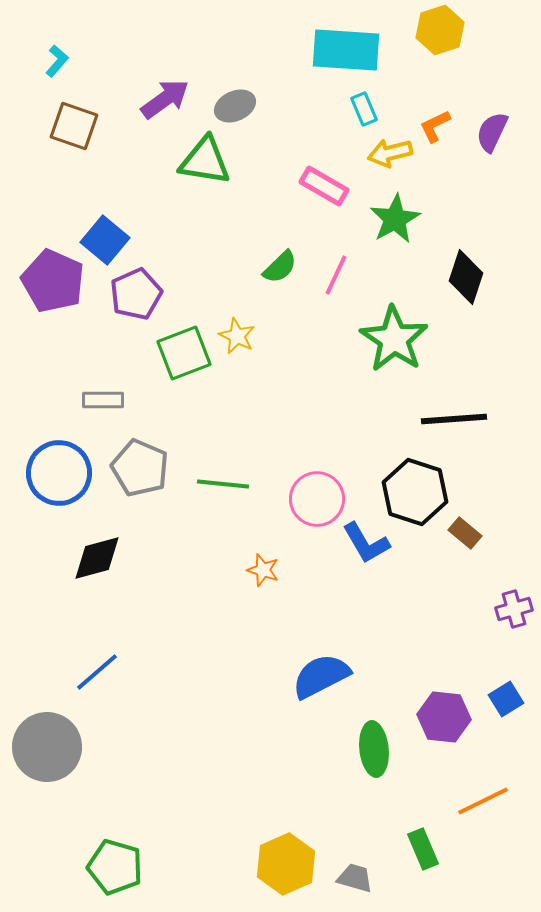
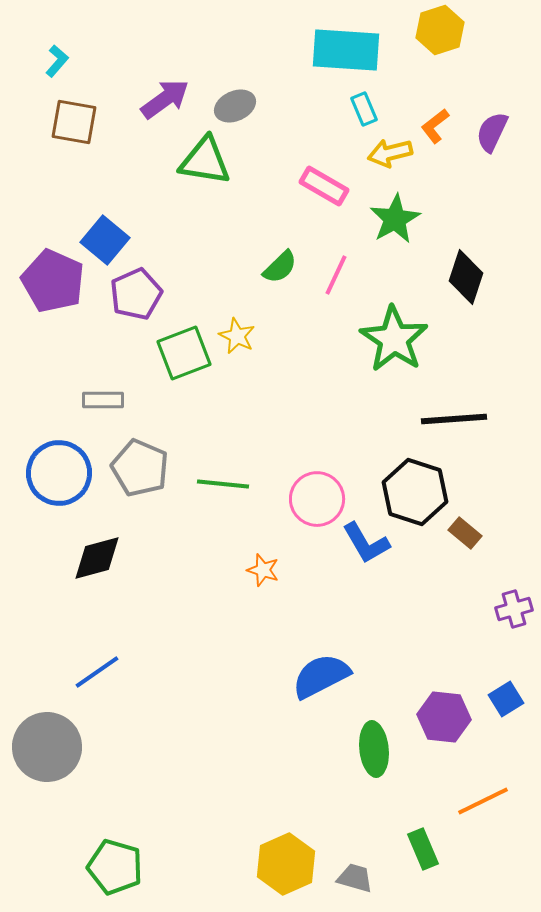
brown square at (74, 126): moved 4 px up; rotated 9 degrees counterclockwise
orange L-shape at (435, 126): rotated 12 degrees counterclockwise
blue line at (97, 672): rotated 6 degrees clockwise
